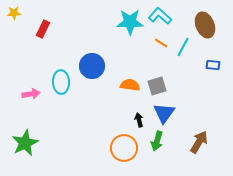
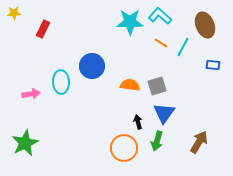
black arrow: moved 1 px left, 2 px down
